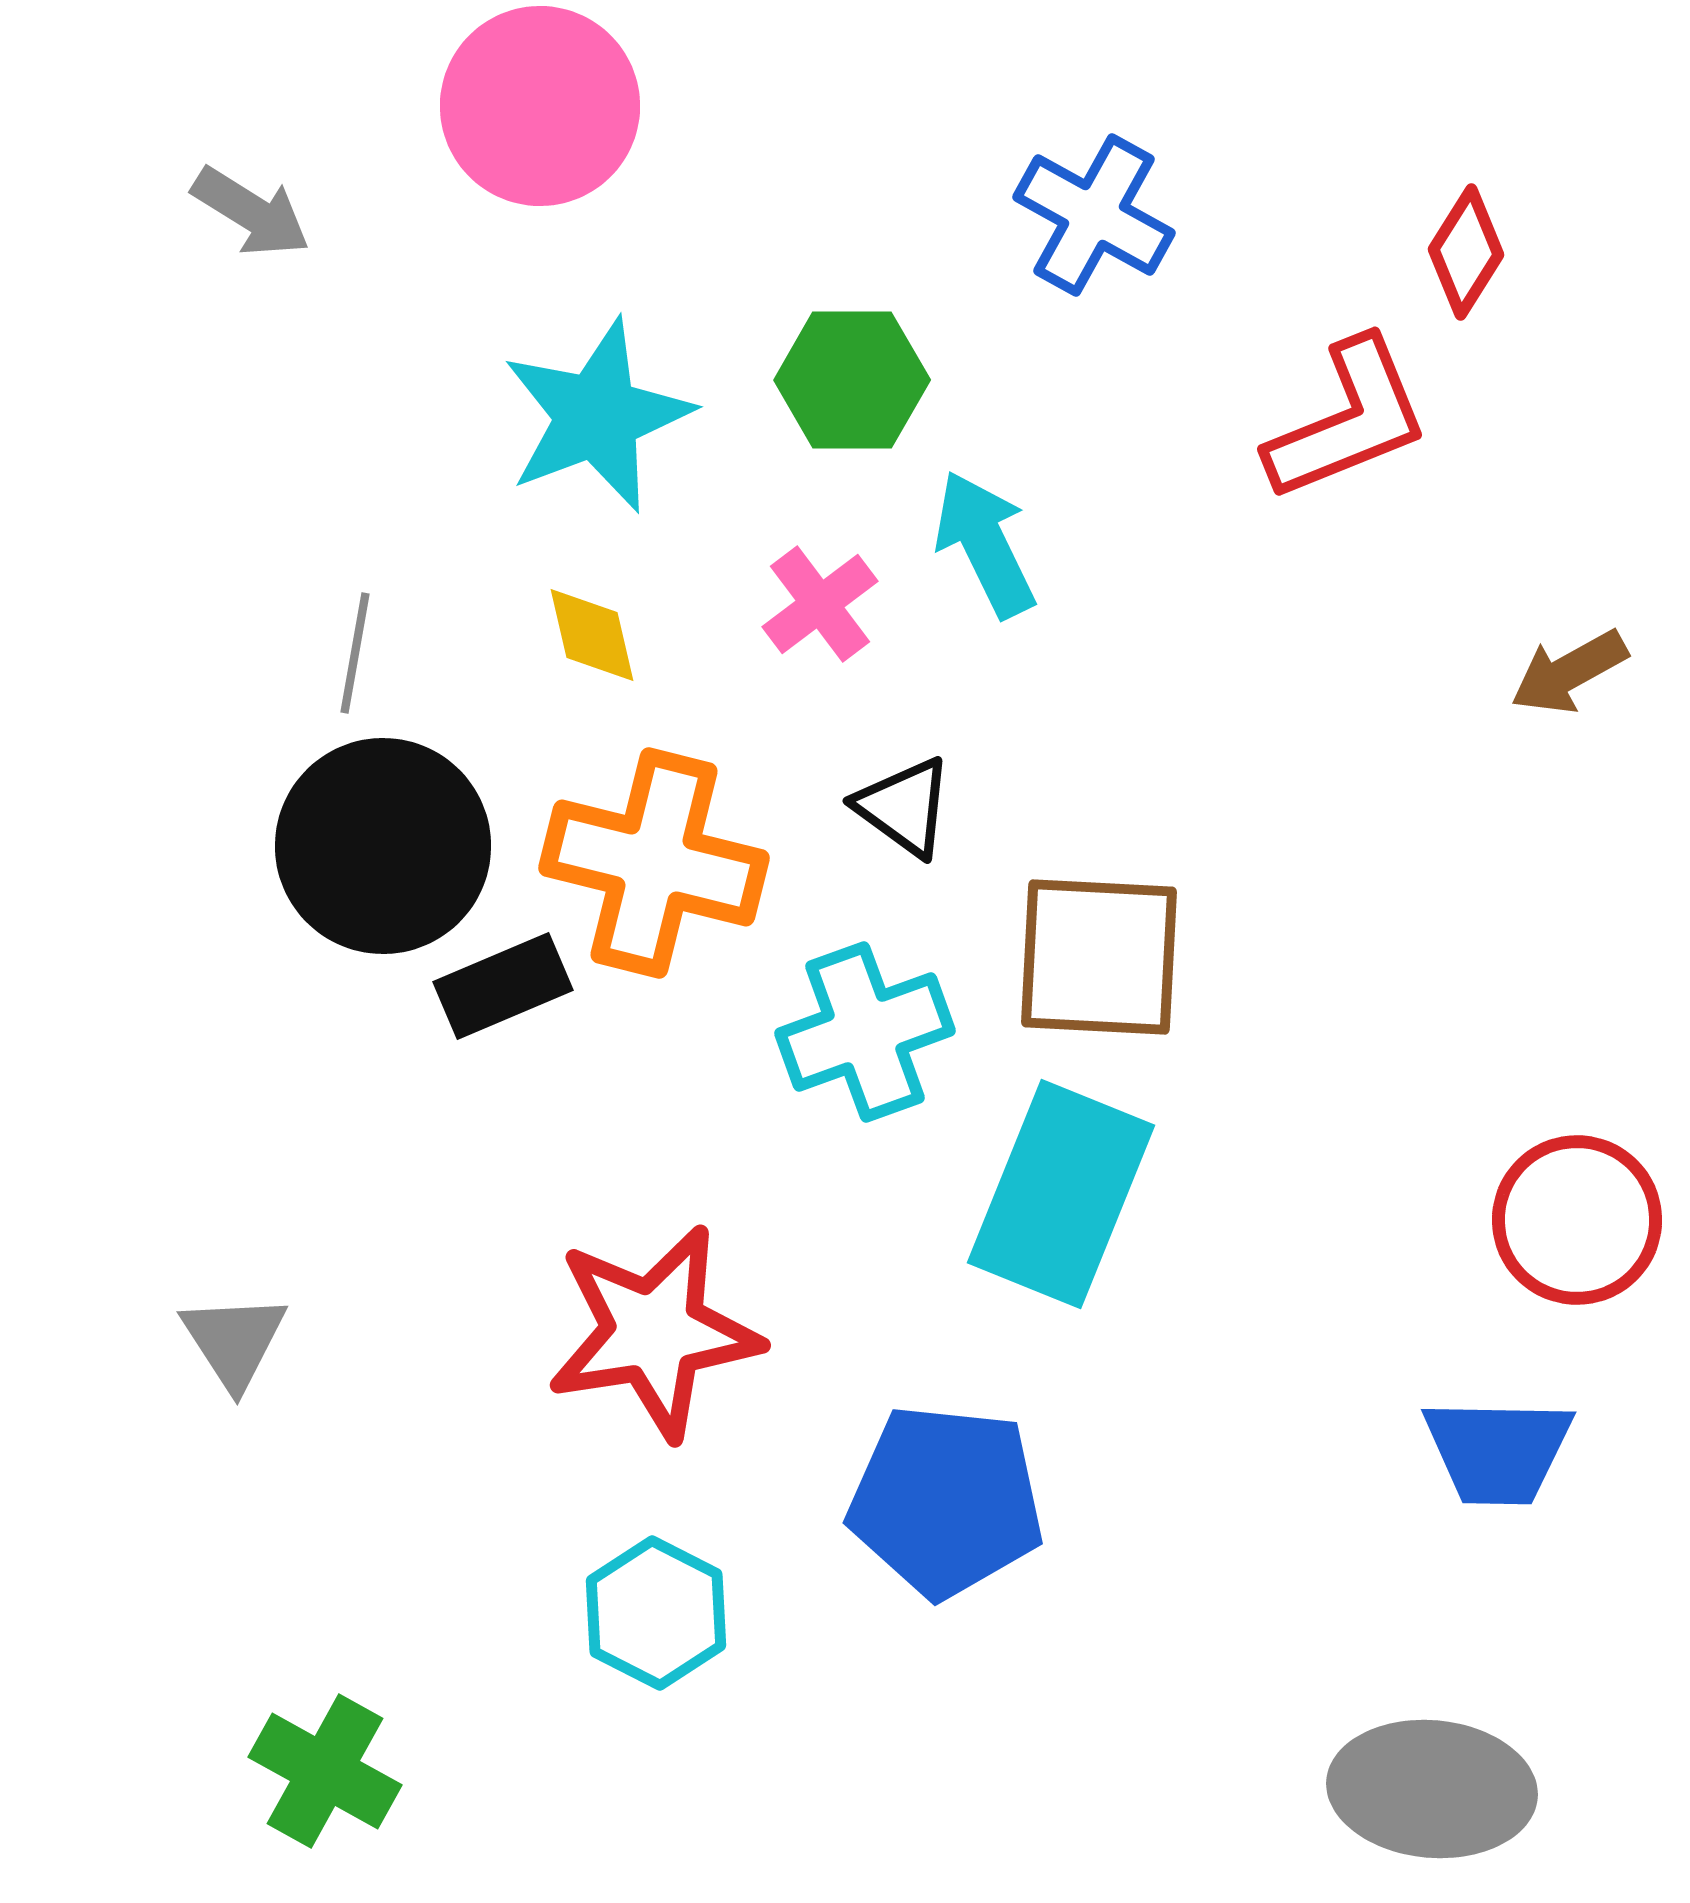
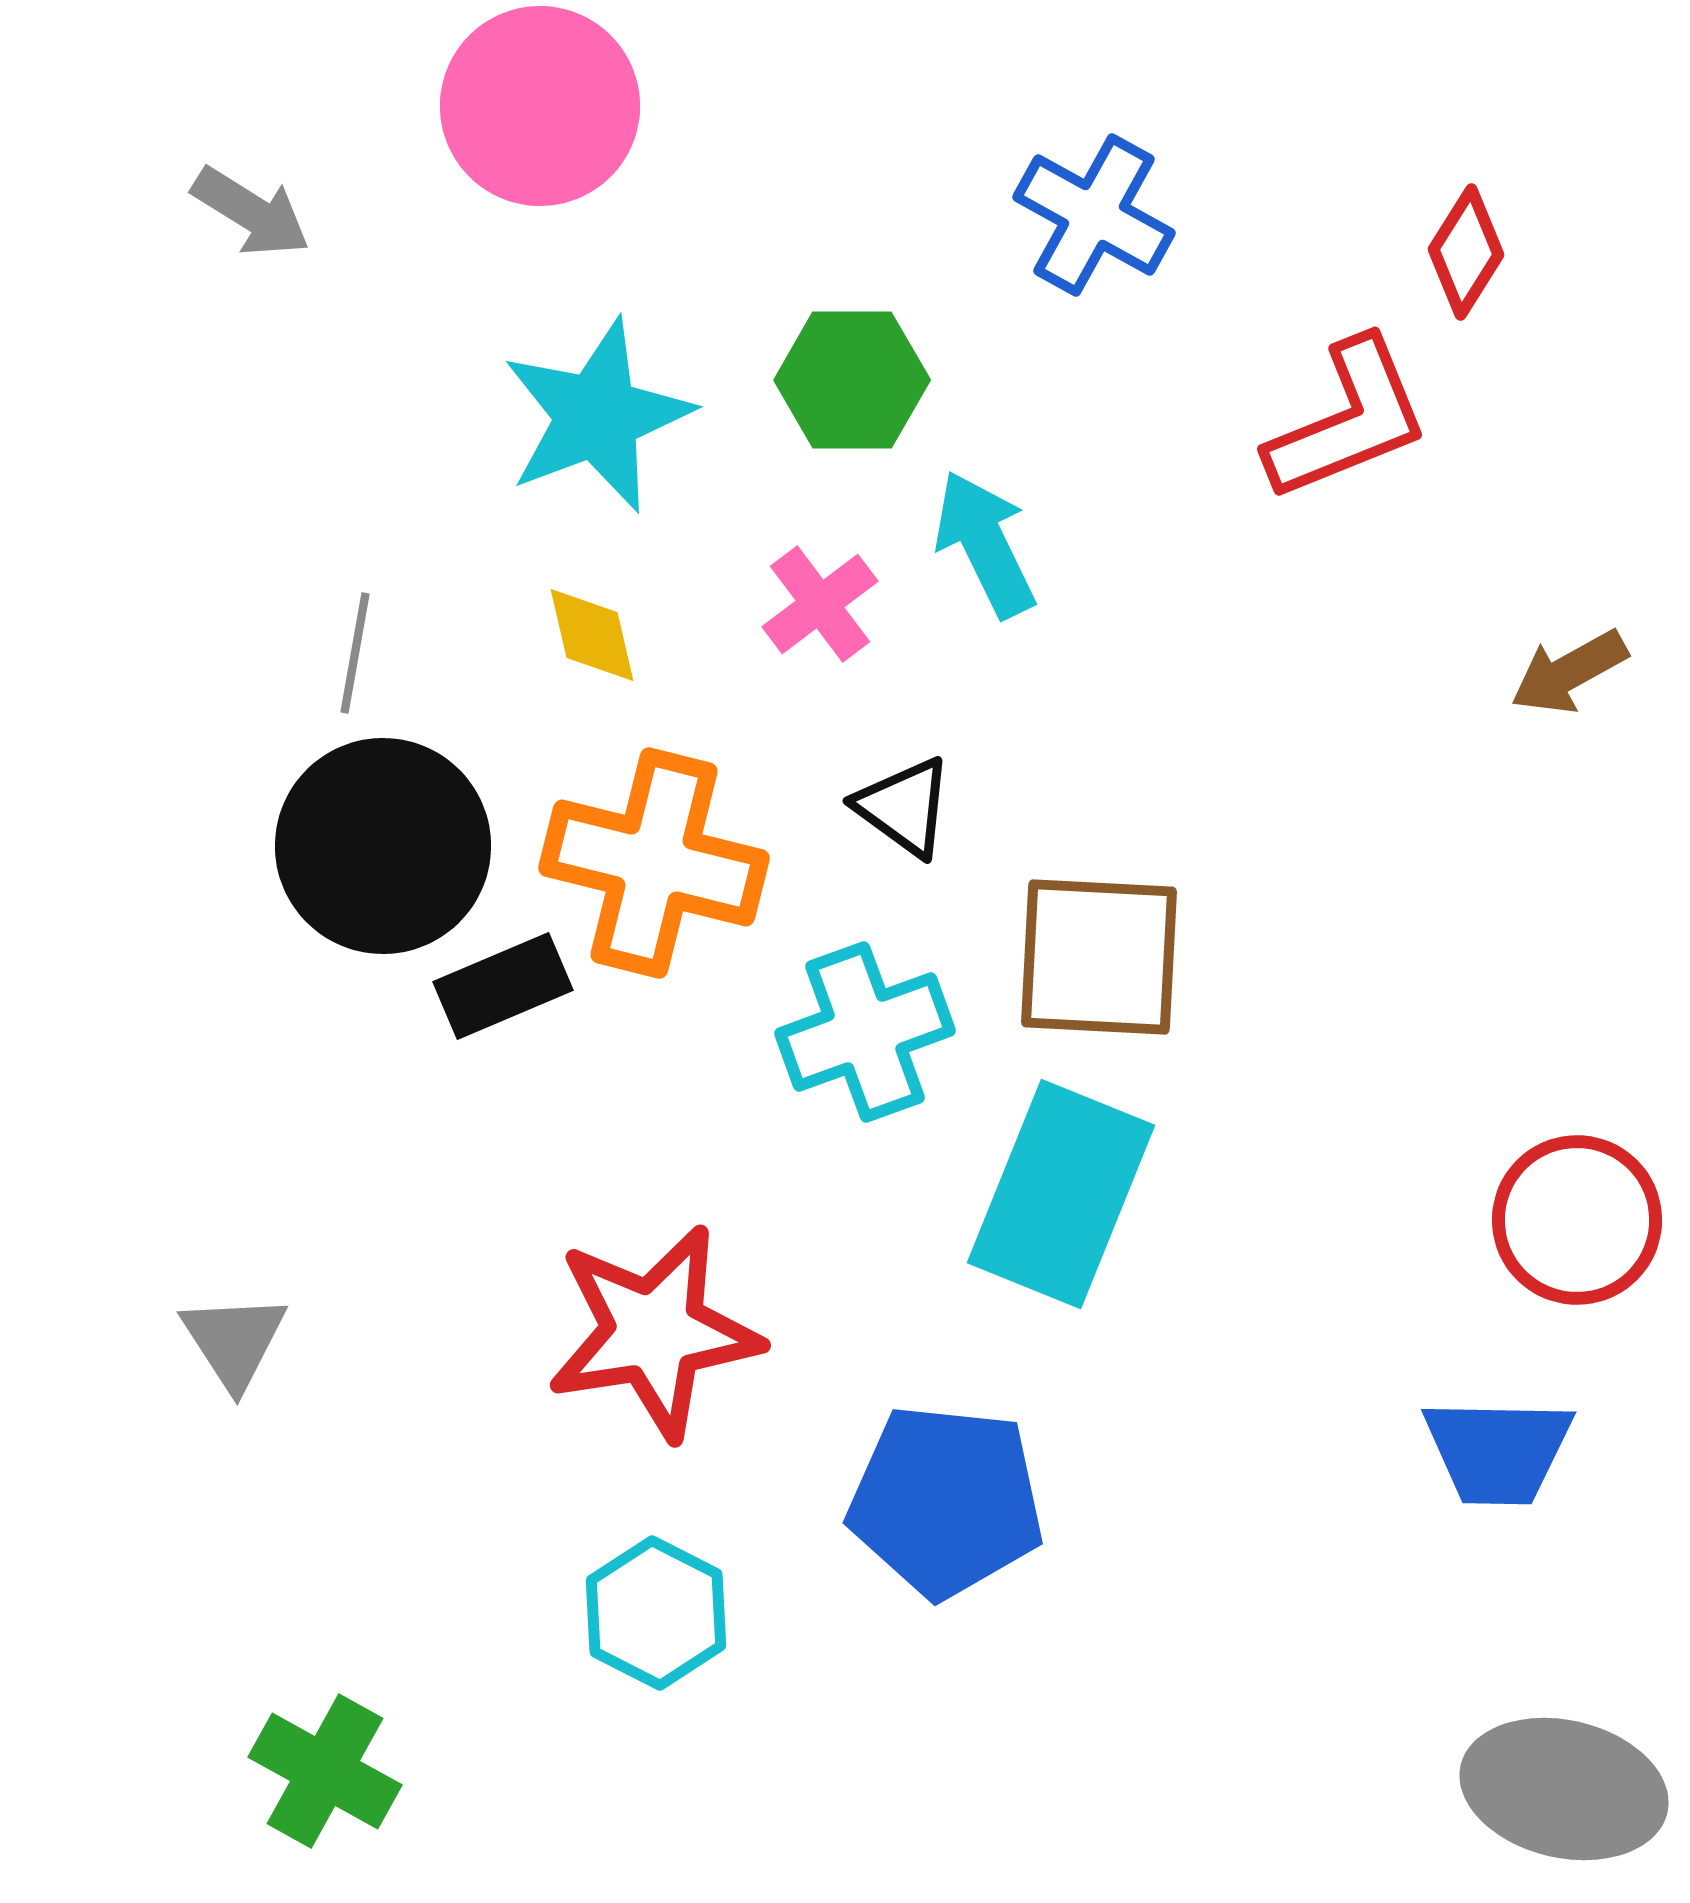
gray ellipse: moved 132 px right; rotated 8 degrees clockwise
